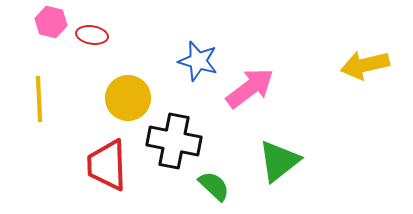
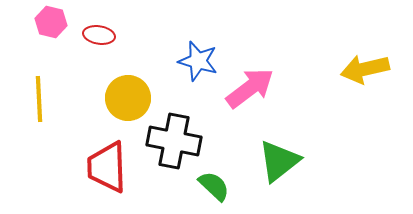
red ellipse: moved 7 px right
yellow arrow: moved 4 px down
red trapezoid: moved 2 px down
